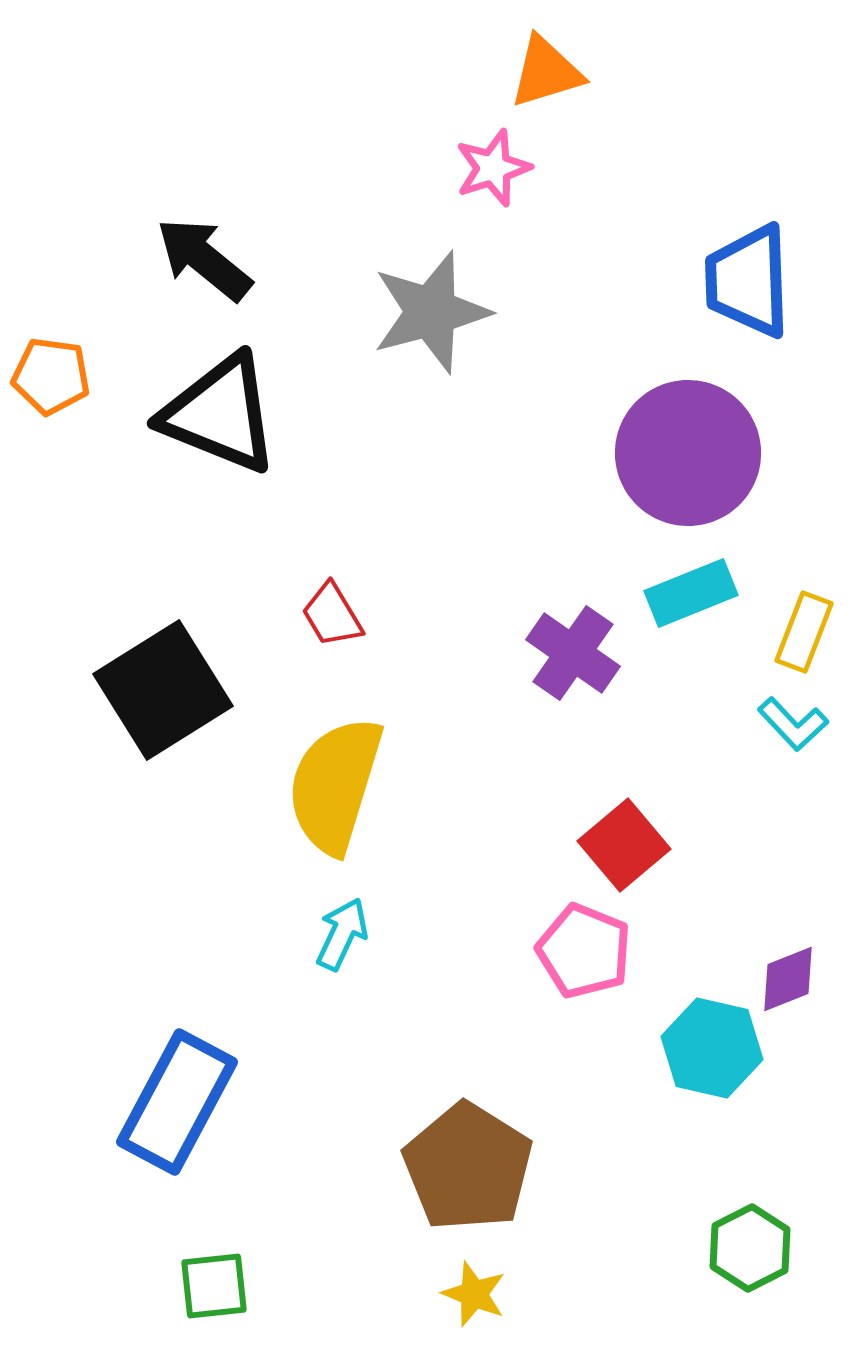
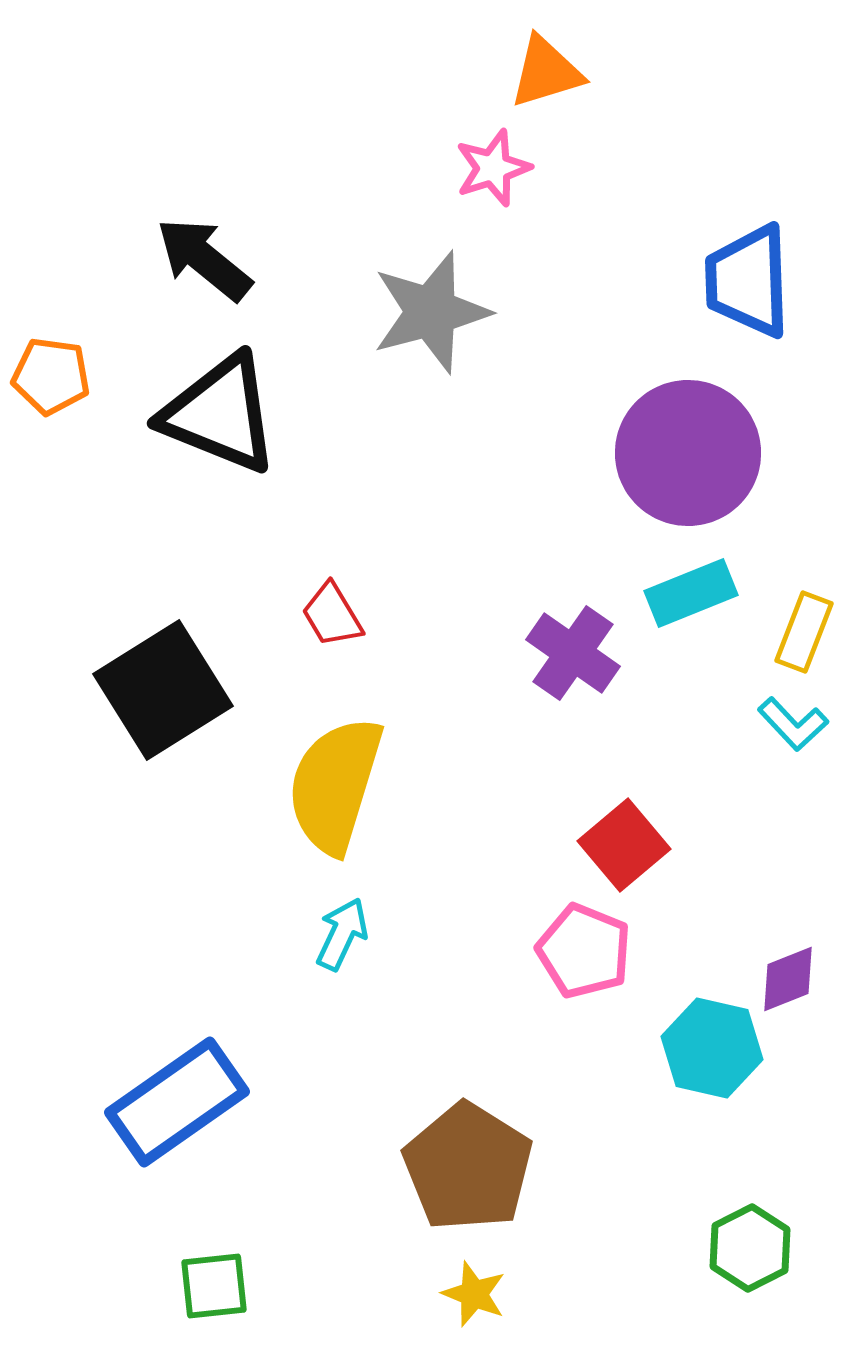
blue rectangle: rotated 27 degrees clockwise
